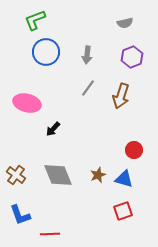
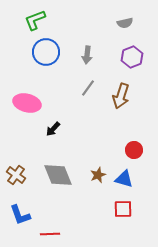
red square: moved 2 px up; rotated 18 degrees clockwise
